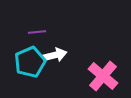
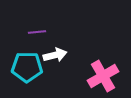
cyan pentagon: moved 3 px left, 5 px down; rotated 24 degrees clockwise
pink cross: rotated 20 degrees clockwise
